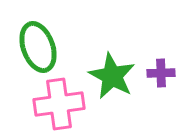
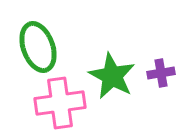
purple cross: rotated 8 degrees counterclockwise
pink cross: moved 1 px right, 1 px up
